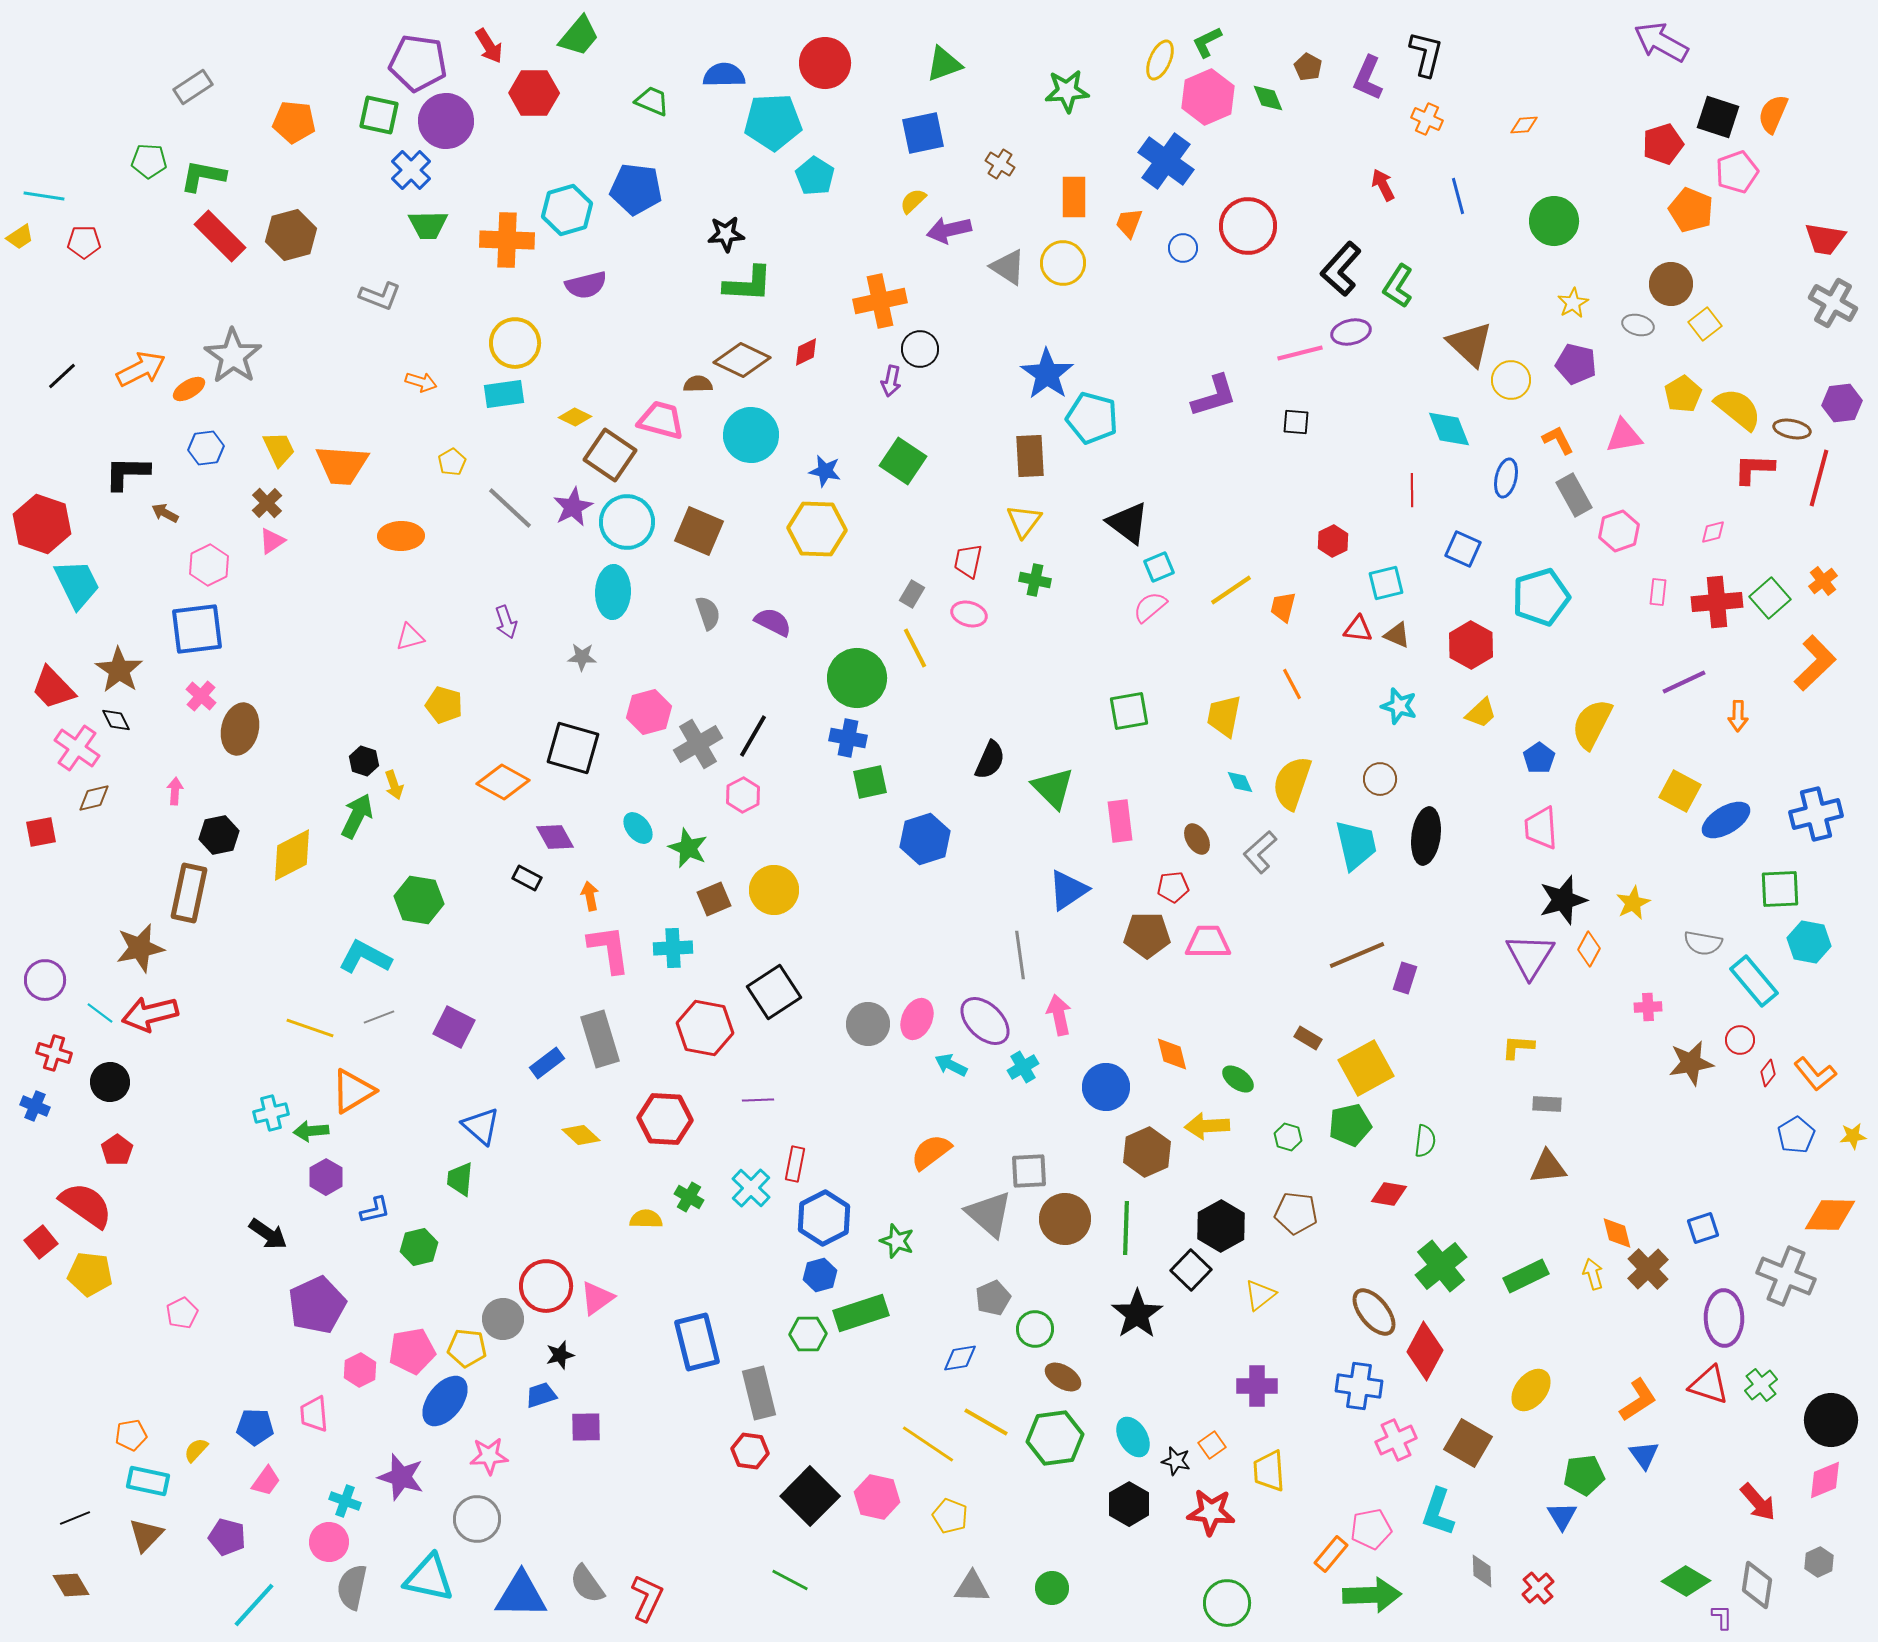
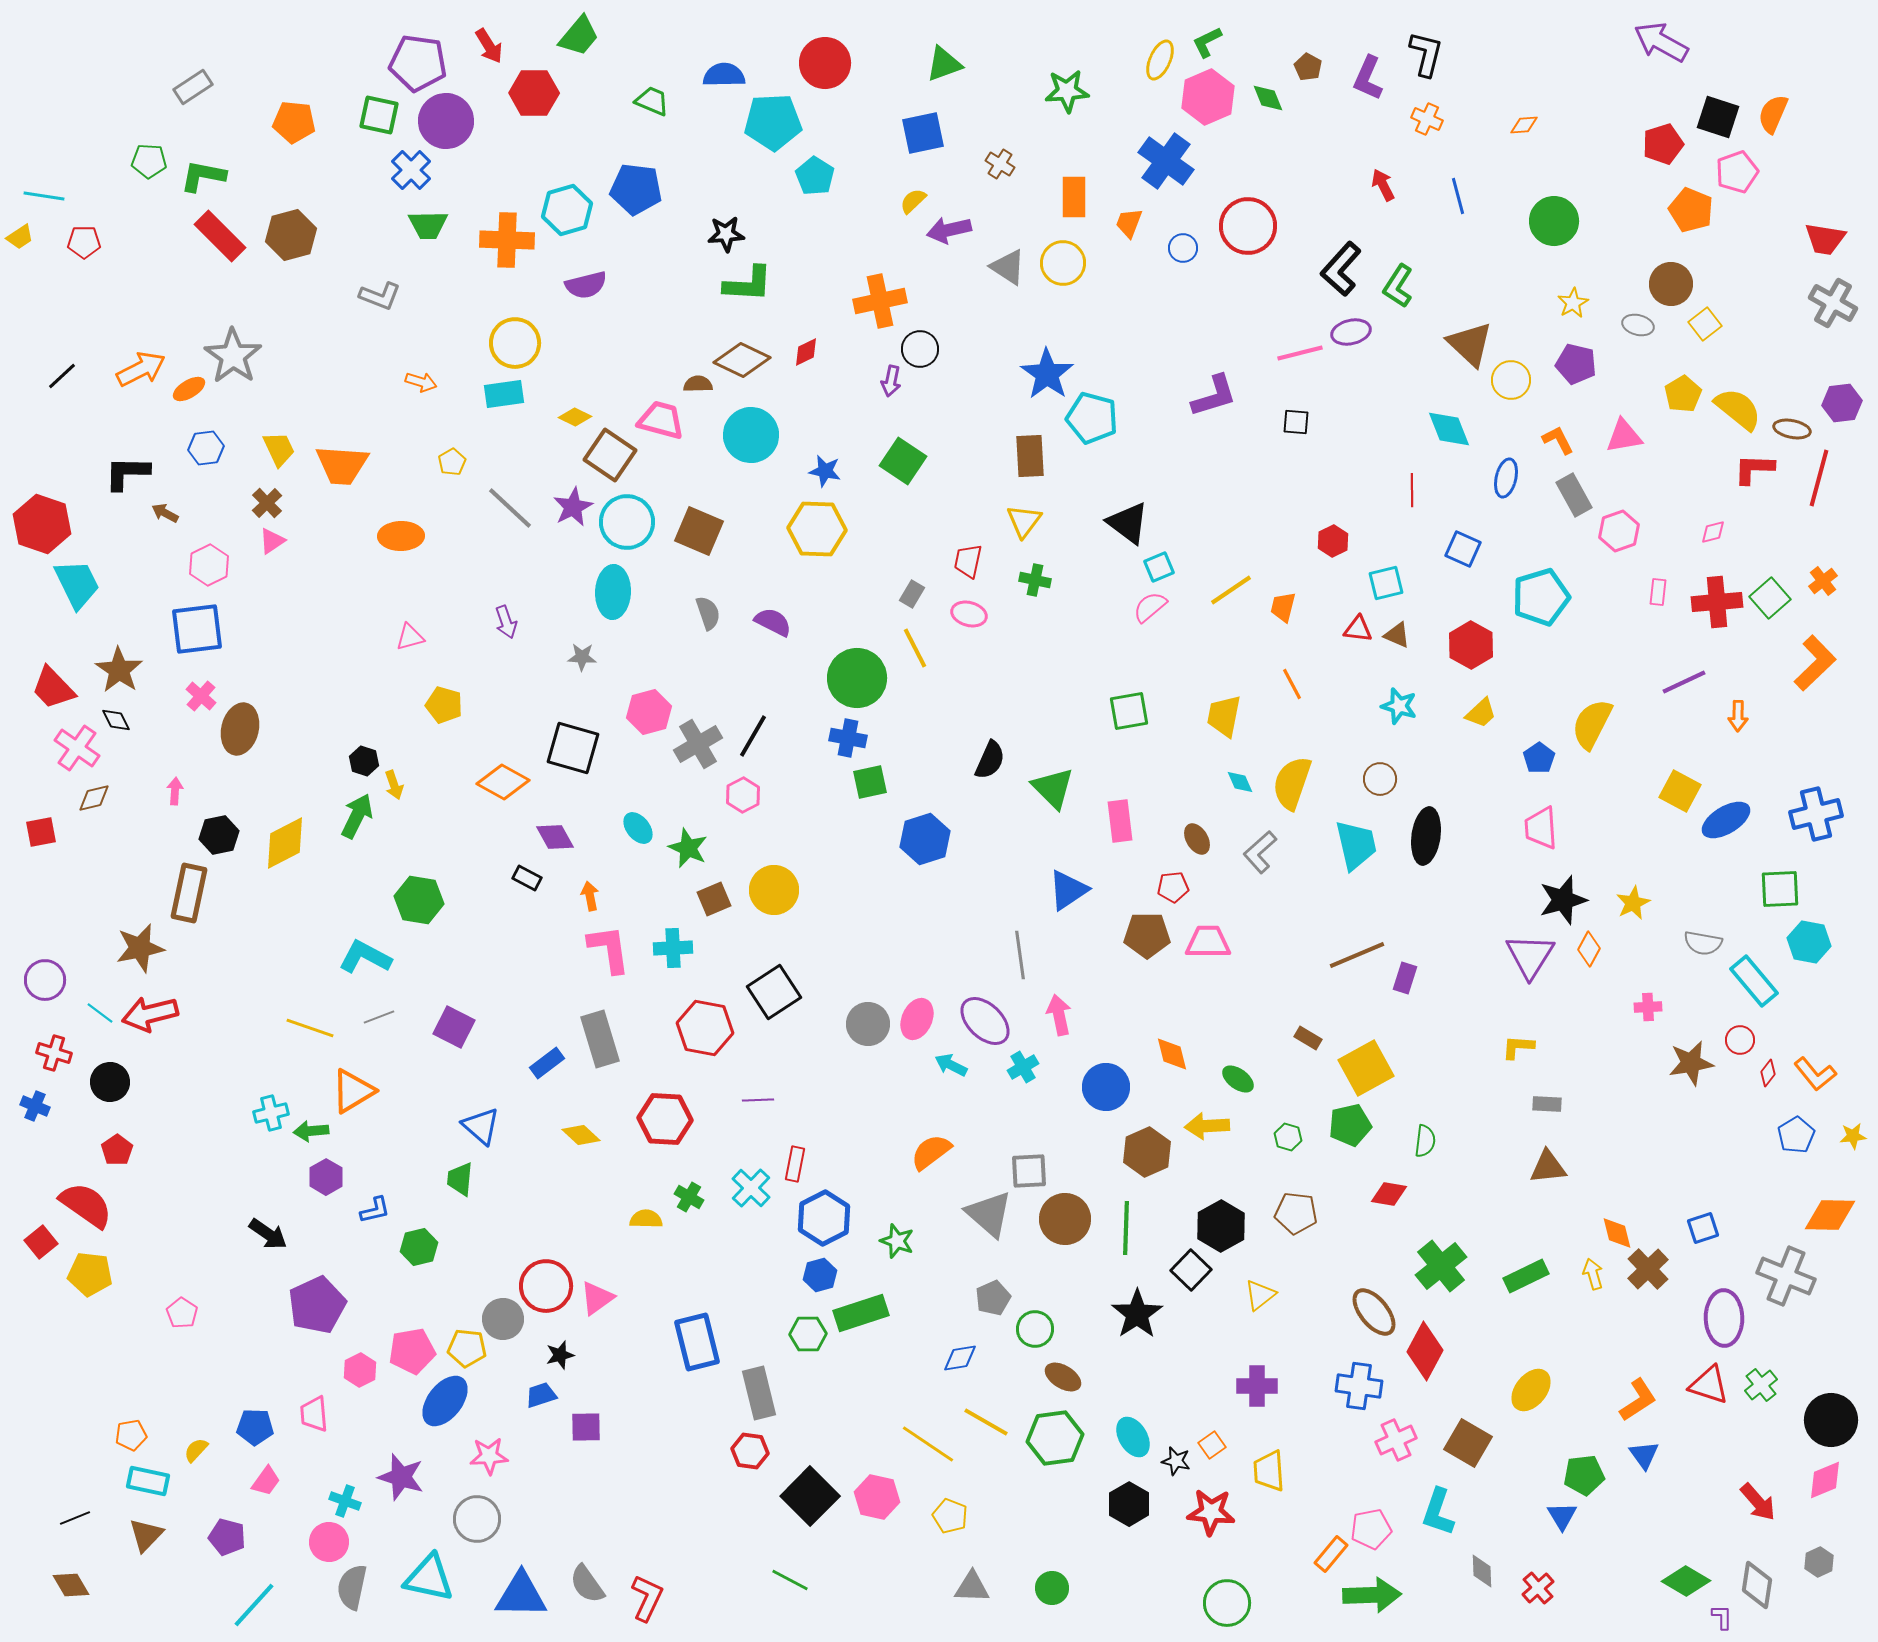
yellow diamond at (292, 855): moved 7 px left, 12 px up
pink pentagon at (182, 1313): rotated 12 degrees counterclockwise
